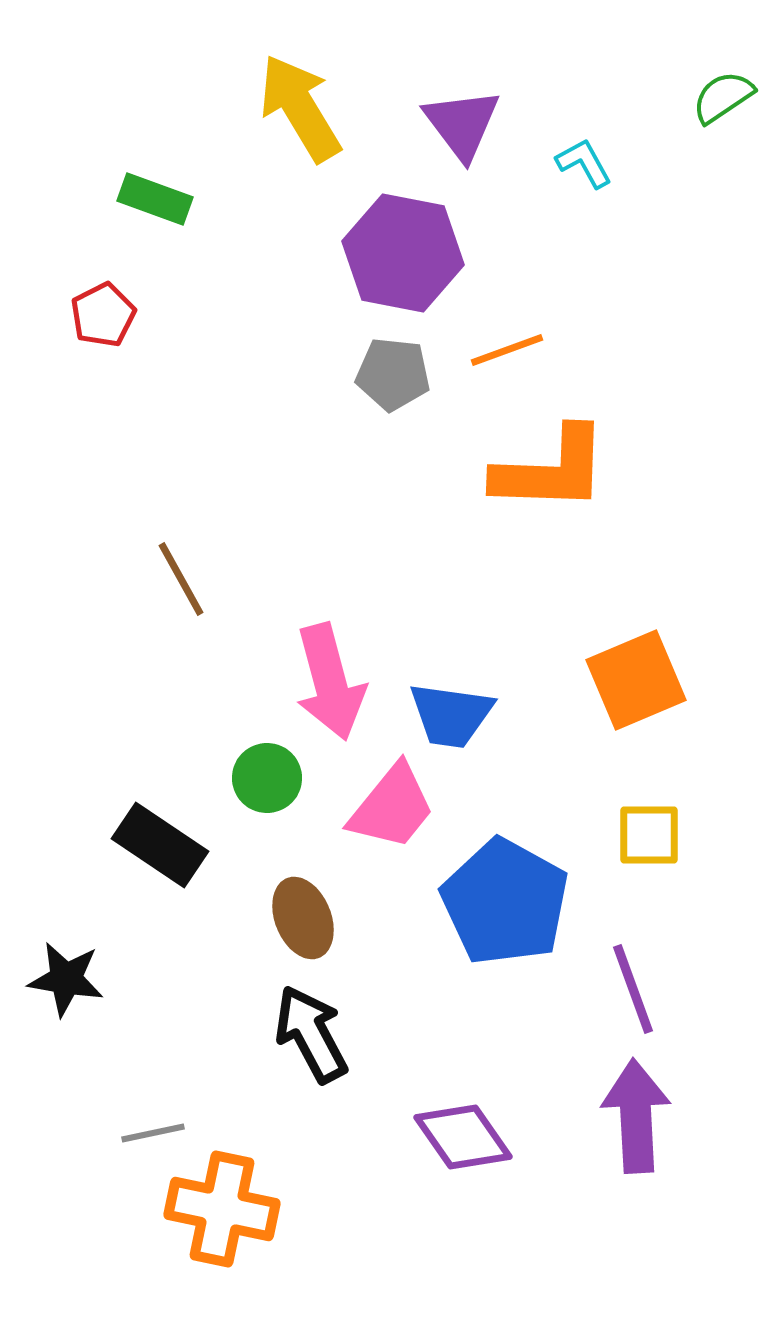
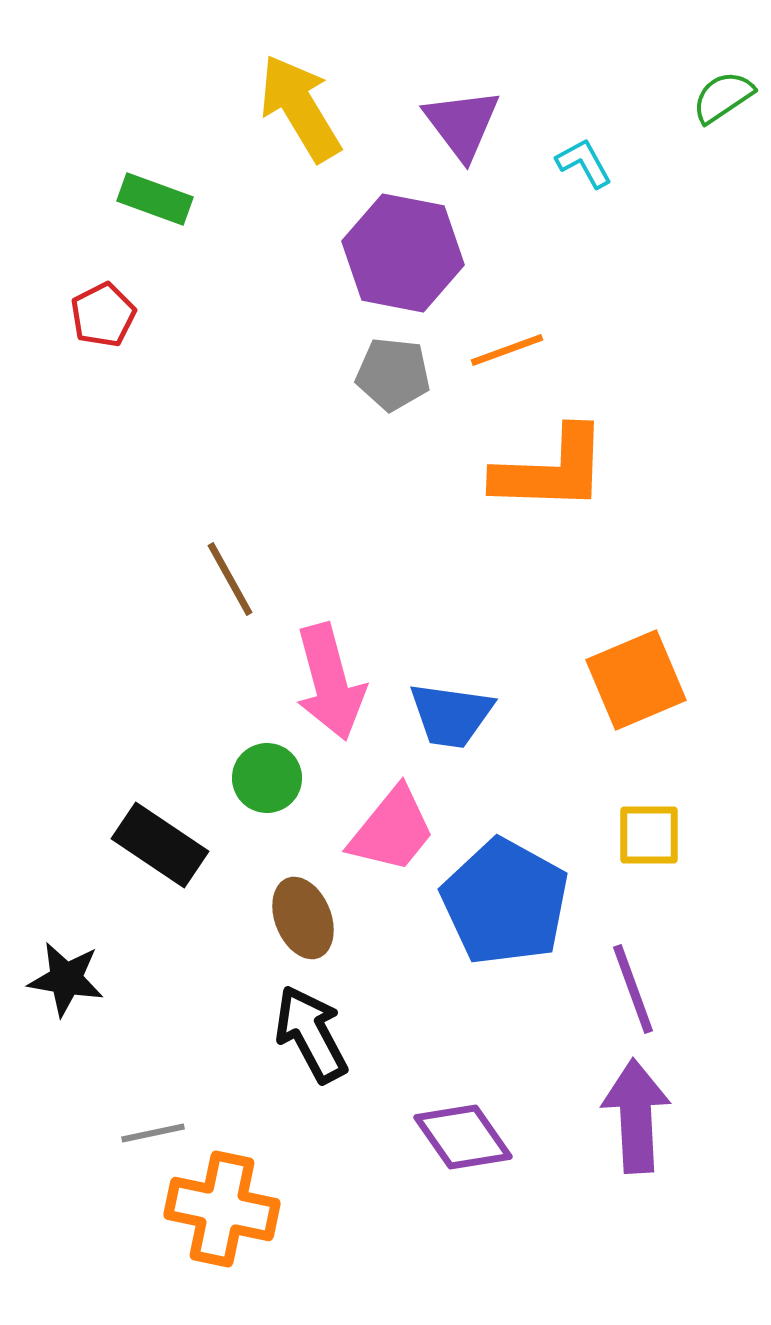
brown line: moved 49 px right
pink trapezoid: moved 23 px down
